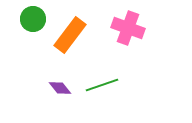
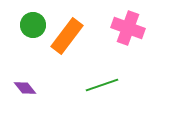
green circle: moved 6 px down
orange rectangle: moved 3 px left, 1 px down
purple diamond: moved 35 px left
